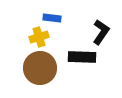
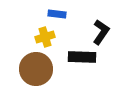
blue rectangle: moved 5 px right, 4 px up
yellow cross: moved 6 px right
brown circle: moved 4 px left, 1 px down
